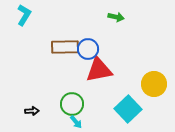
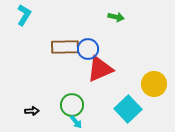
red triangle: moved 1 px right, 1 px up; rotated 12 degrees counterclockwise
green circle: moved 1 px down
